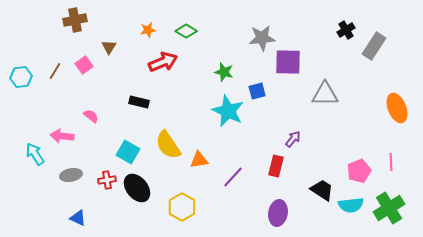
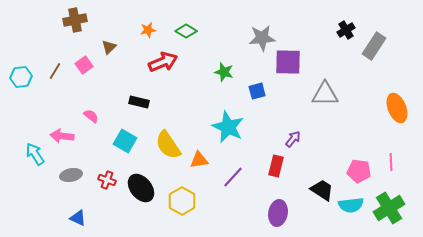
brown triangle: rotated 14 degrees clockwise
cyan star: moved 16 px down
cyan square: moved 3 px left, 11 px up
pink pentagon: rotated 30 degrees clockwise
red cross: rotated 30 degrees clockwise
black ellipse: moved 4 px right
yellow hexagon: moved 6 px up
